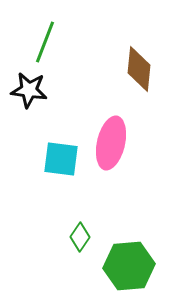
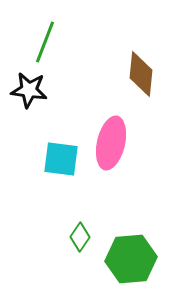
brown diamond: moved 2 px right, 5 px down
green hexagon: moved 2 px right, 7 px up
